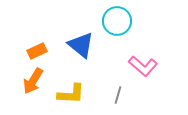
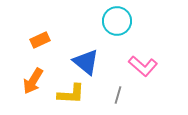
blue triangle: moved 5 px right, 17 px down
orange rectangle: moved 3 px right, 11 px up
